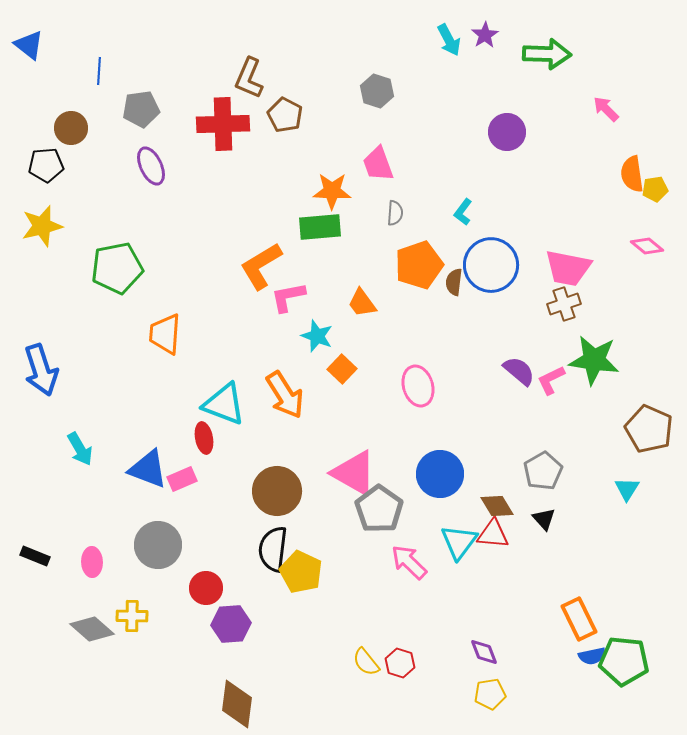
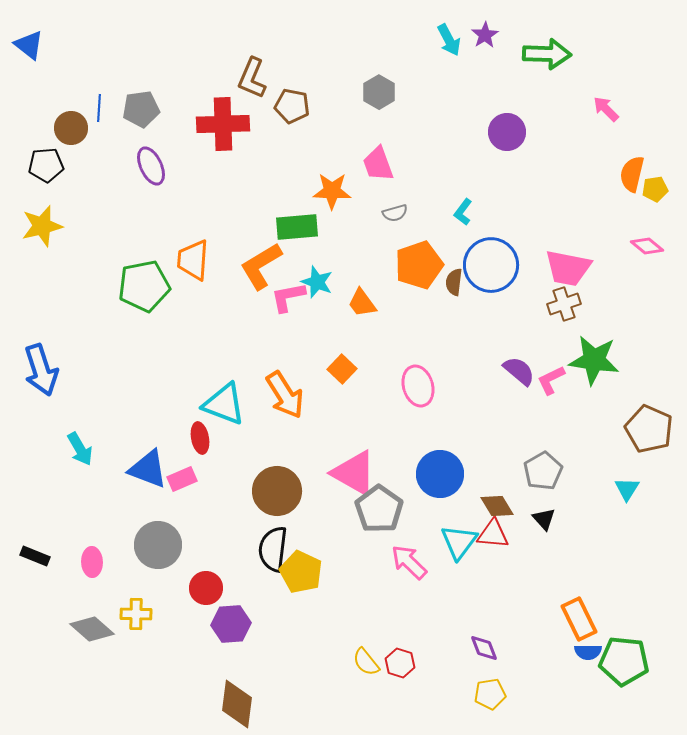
blue line at (99, 71): moved 37 px down
brown L-shape at (249, 78): moved 3 px right
gray hexagon at (377, 91): moved 2 px right, 1 px down; rotated 12 degrees clockwise
brown pentagon at (285, 115): moved 7 px right, 9 px up; rotated 16 degrees counterclockwise
orange semicircle at (632, 174): rotated 21 degrees clockwise
gray semicircle at (395, 213): rotated 70 degrees clockwise
green rectangle at (320, 227): moved 23 px left
green pentagon at (117, 268): moved 27 px right, 18 px down
orange trapezoid at (165, 334): moved 28 px right, 74 px up
cyan star at (317, 336): moved 54 px up
red ellipse at (204, 438): moved 4 px left
yellow cross at (132, 616): moved 4 px right, 2 px up
purple diamond at (484, 652): moved 4 px up
blue semicircle at (592, 656): moved 4 px left, 4 px up; rotated 12 degrees clockwise
